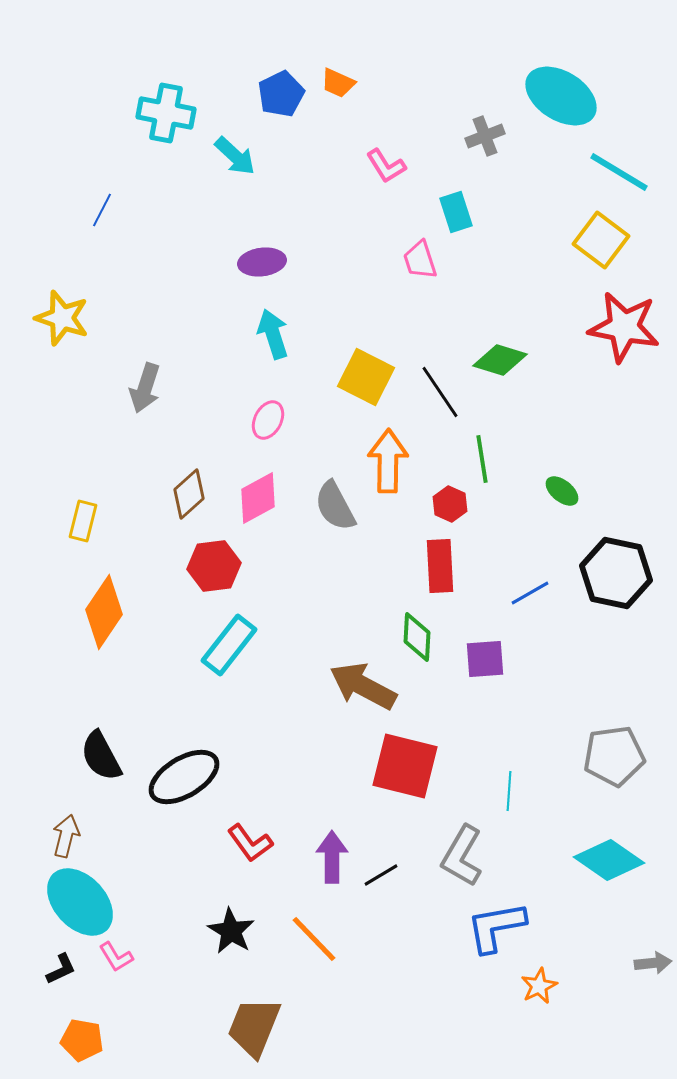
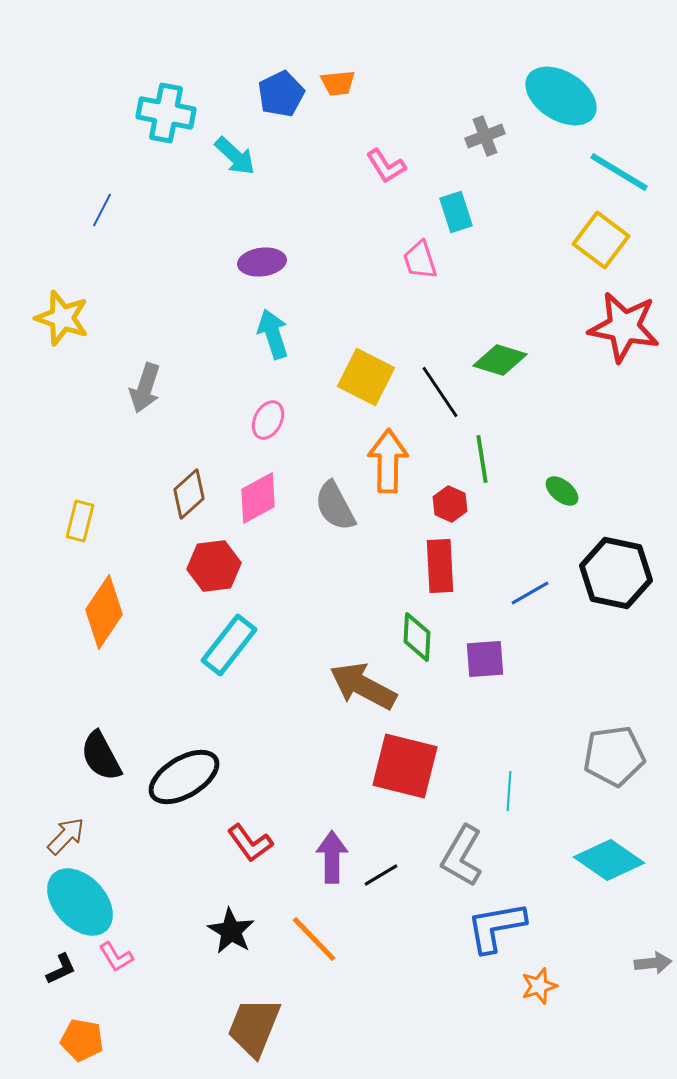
orange trapezoid at (338, 83): rotated 30 degrees counterclockwise
yellow rectangle at (83, 521): moved 3 px left
brown arrow at (66, 836): rotated 30 degrees clockwise
orange star at (539, 986): rotated 9 degrees clockwise
